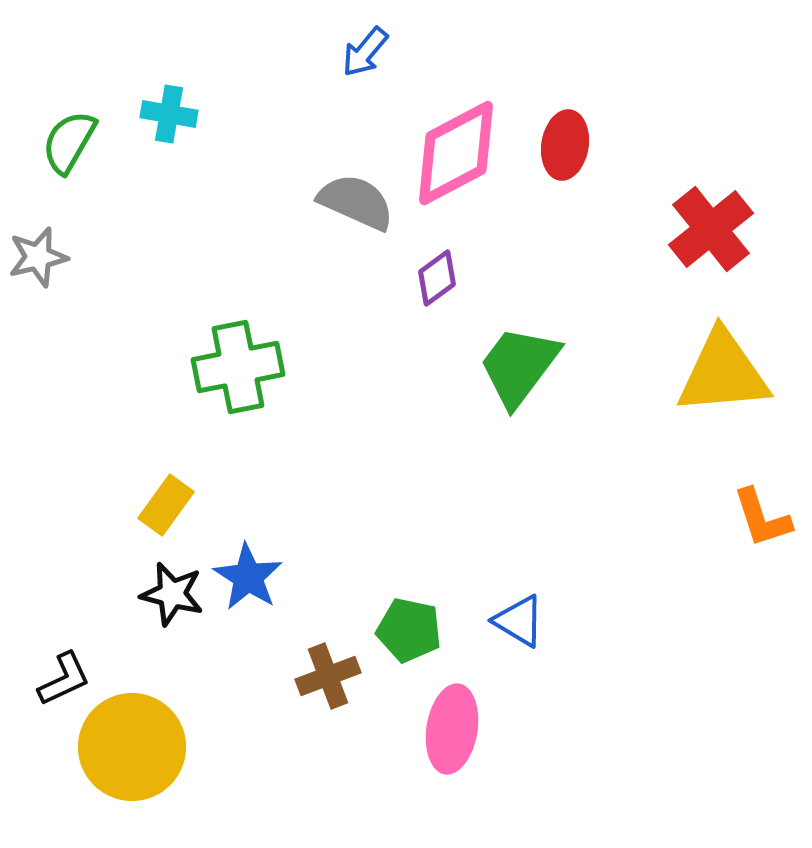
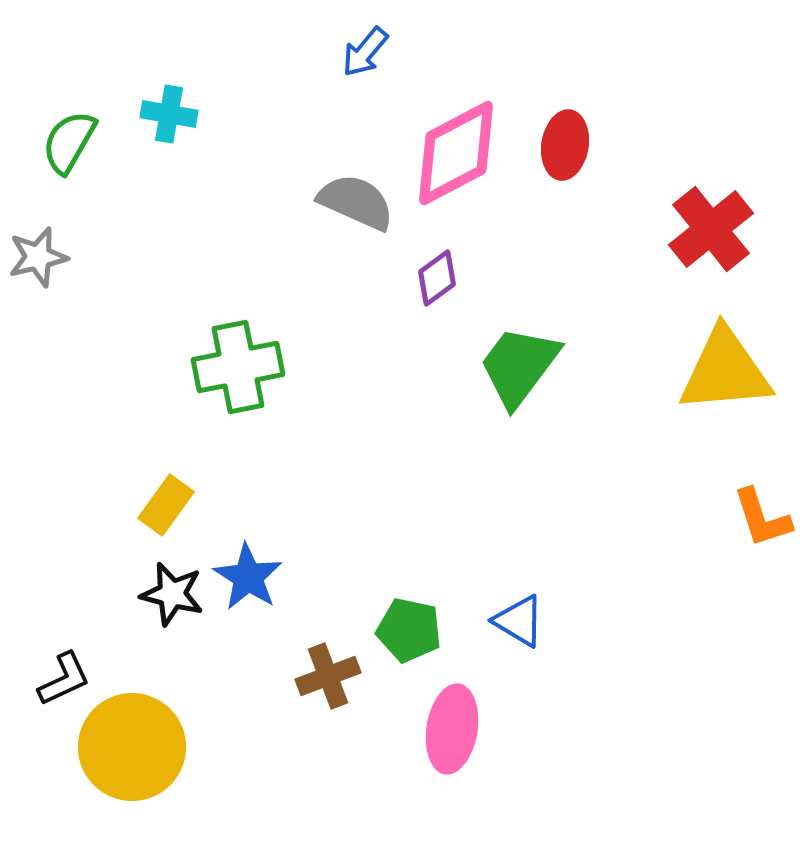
yellow triangle: moved 2 px right, 2 px up
